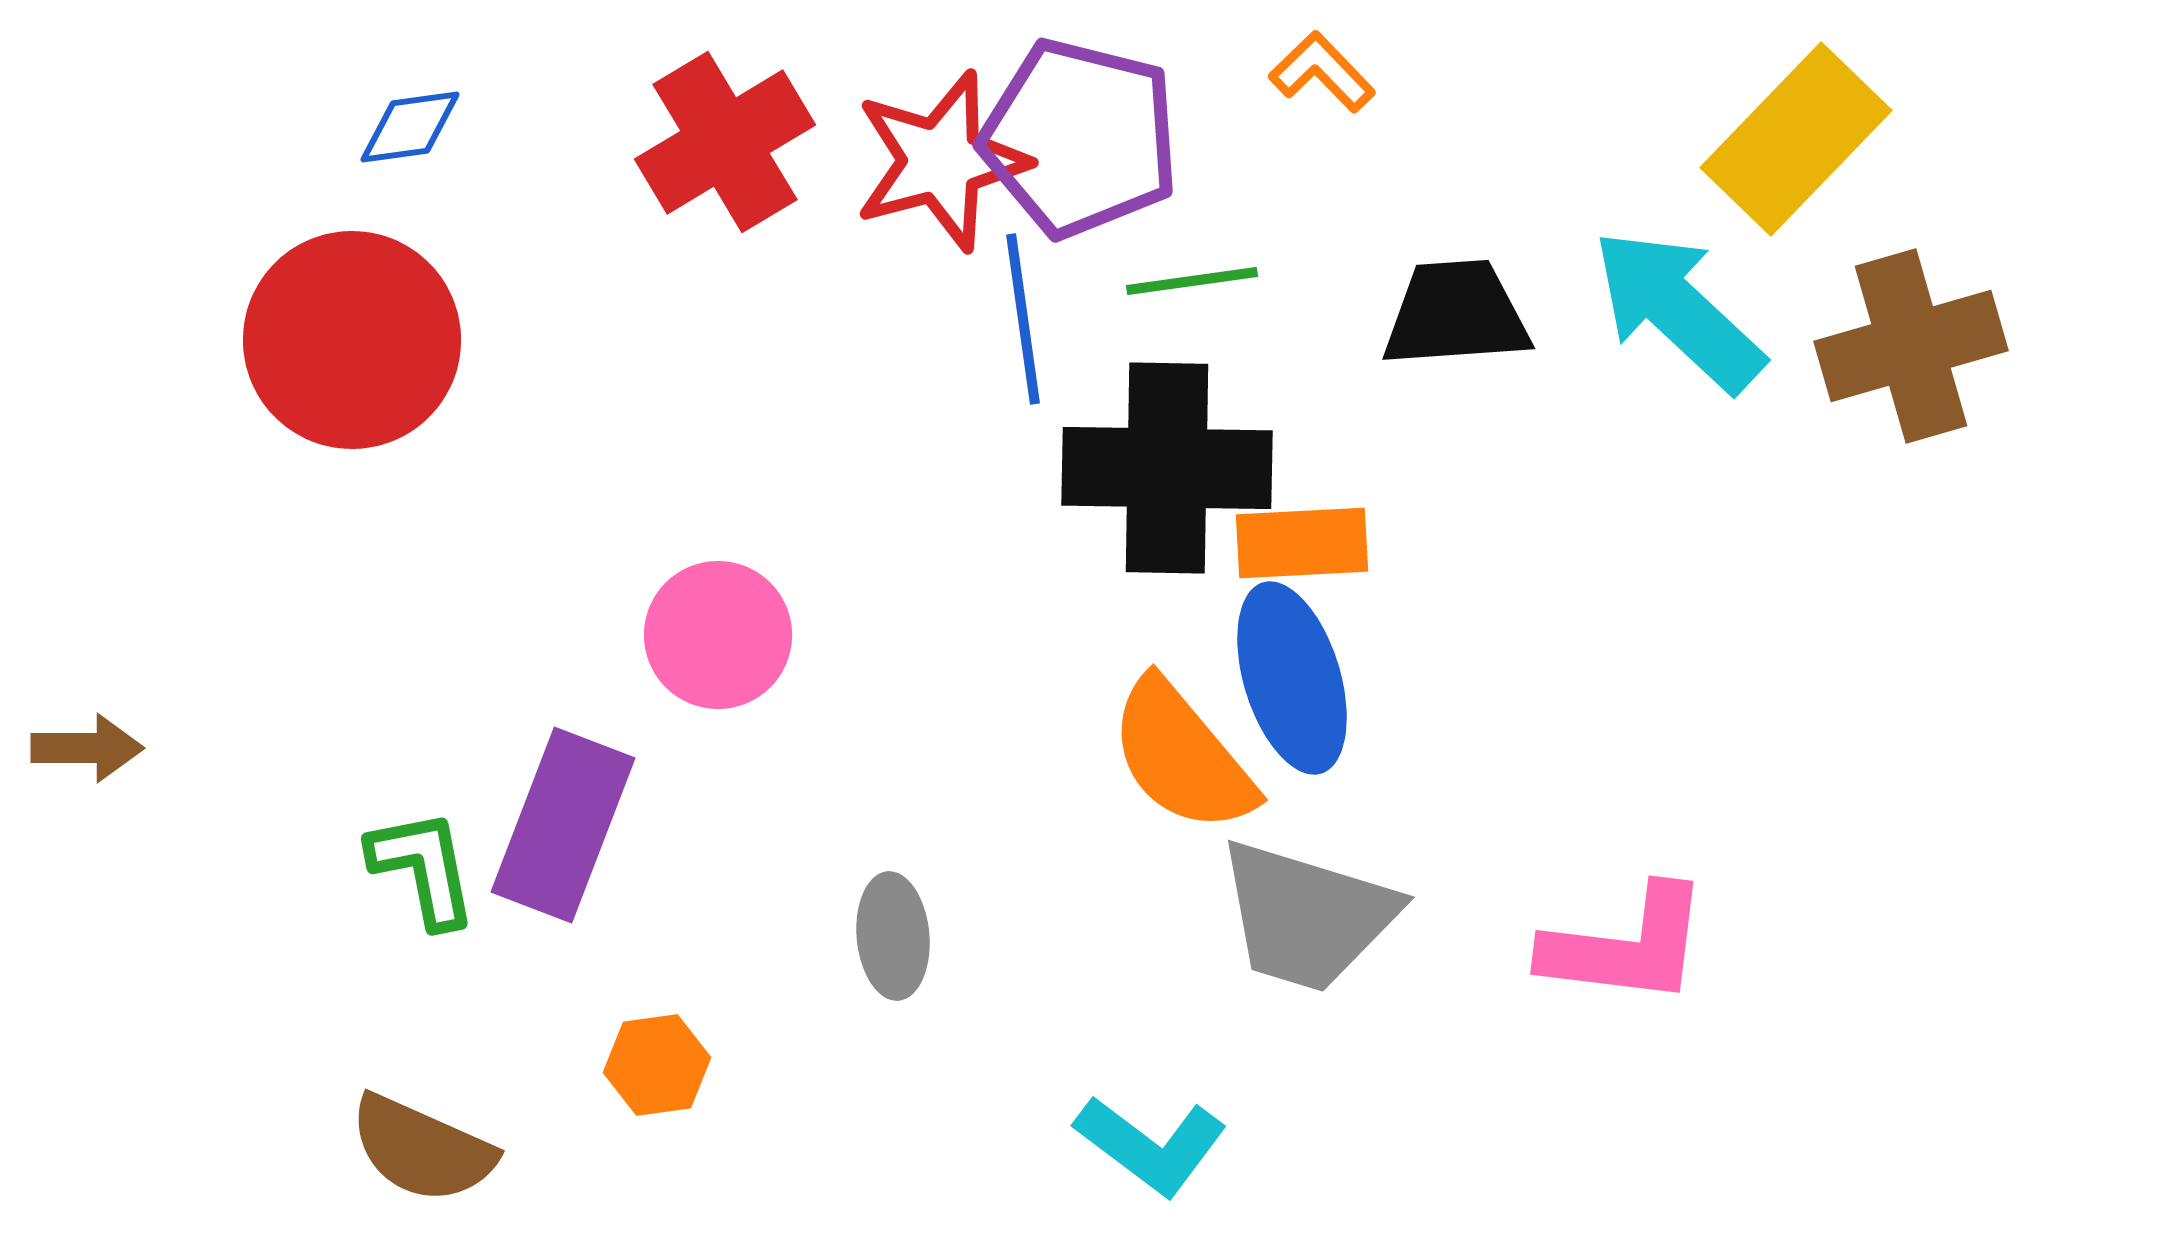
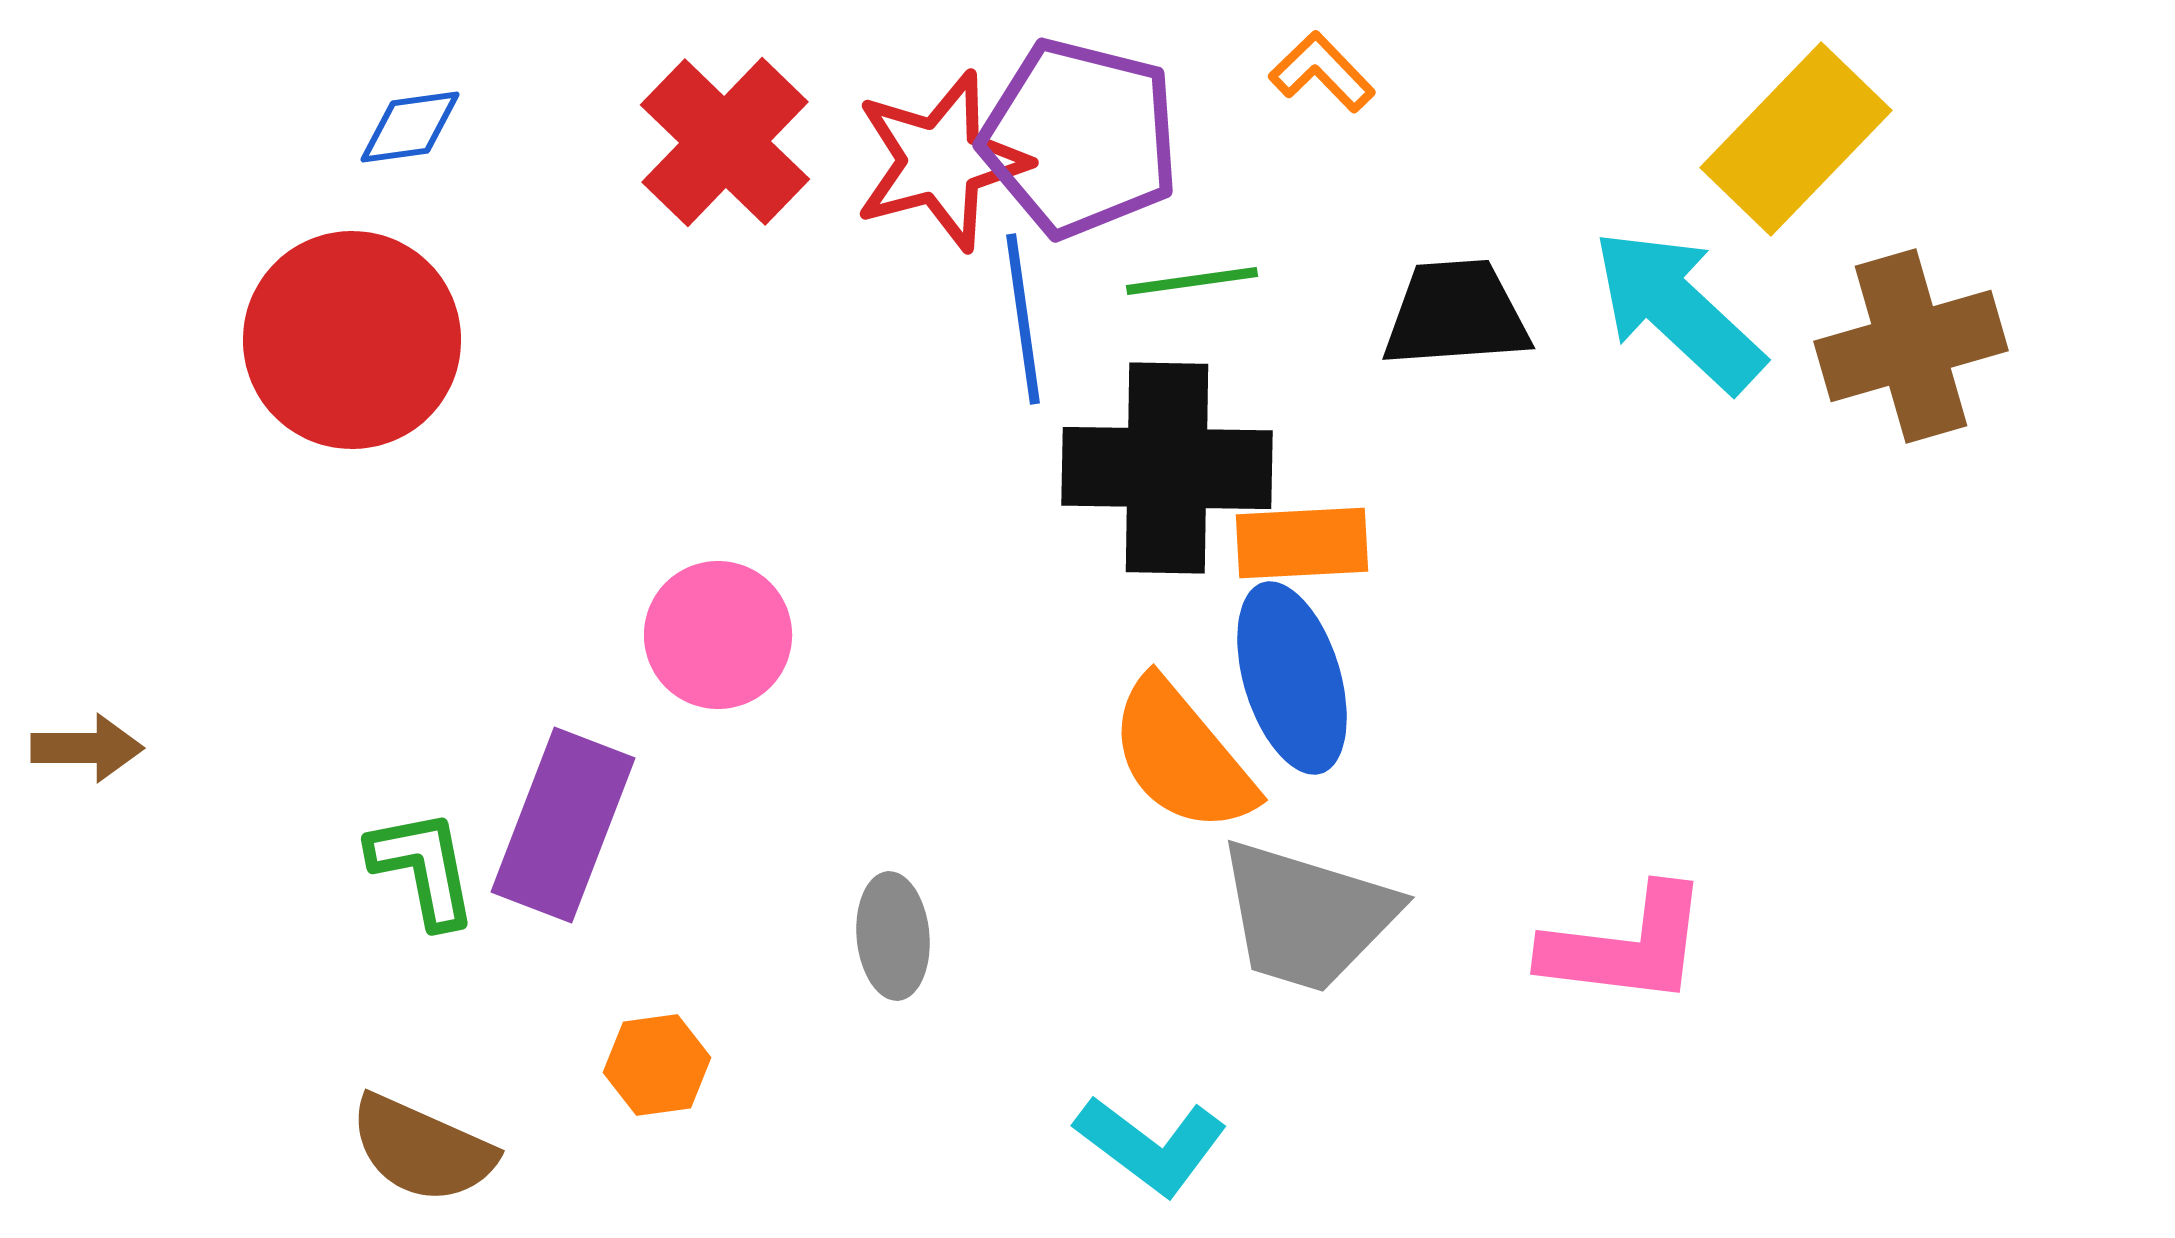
red cross: rotated 15 degrees counterclockwise
